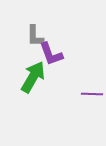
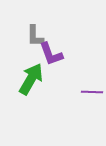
green arrow: moved 2 px left, 2 px down
purple line: moved 2 px up
